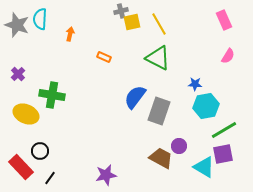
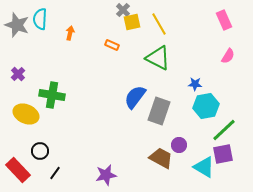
gray cross: moved 2 px right, 1 px up; rotated 32 degrees counterclockwise
orange arrow: moved 1 px up
orange rectangle: moved 8 px right, 12 px up
green line: rotated 12 degrees counterclockwise
purple circle: moved 1 px up
red rectangle: moved 3 px left, 3 px down
black line: moved 5 px right, 5 px up
